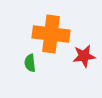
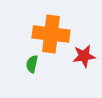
green semicircle: moved 2 px right, 1 px down; rotated 18 degrees clockwise
